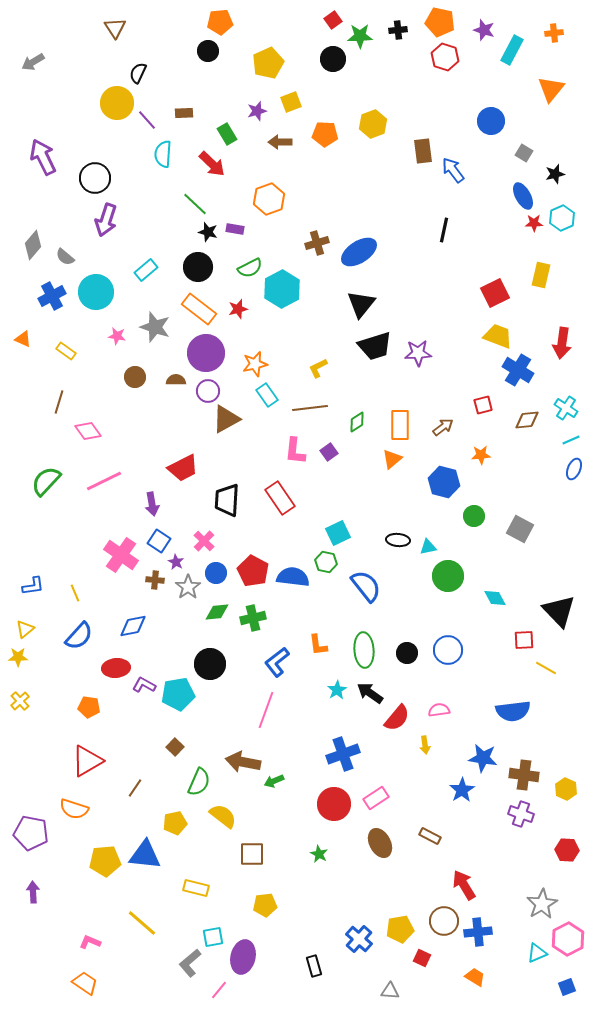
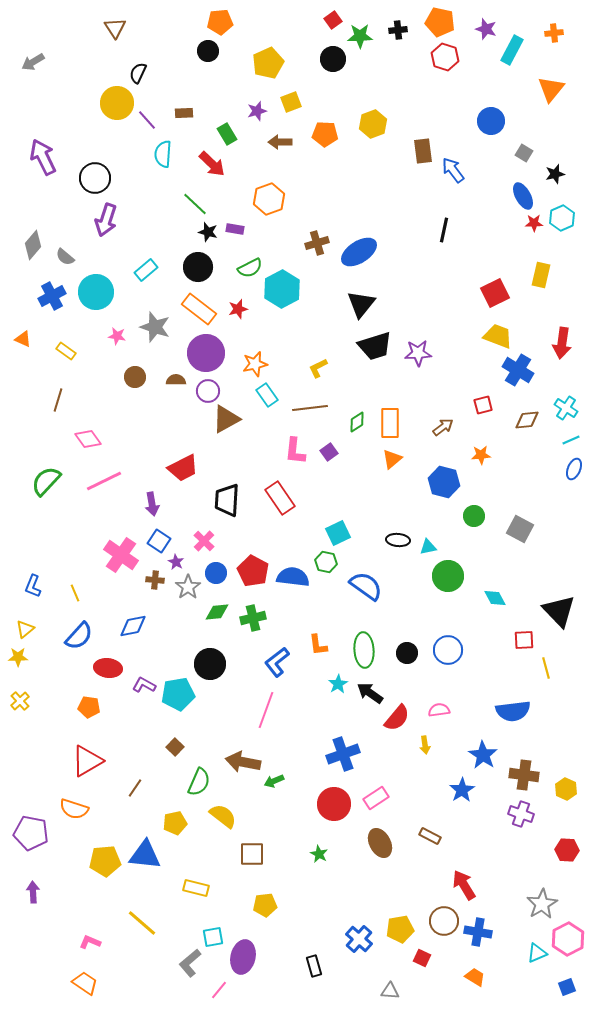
purple star at (484, 30): moved 2 px right, 1 px up
brown line at (59, 402): moved 1 px left, 2 px up
orange rectangle at (400, 425): moved 10 px left, 2 px up
pink diamond at (88, 431): moved 8 px down
blue L-shape at (33, 586): rotated 120 degrees clockwise
blue semicircle at (366, 586): rotated 16 degrees counterclockwise
red ellipse at (116, 668): moved 8 px left; rotated 12 degrees clockwise
yellow line at (546, 668): rotated 45 degrees clockwise
cyan star at (337, 690): moved 1 px right, 6 px up
blue star at (483, 758): moved 3 px up; rotated 24 degrees clockwise
blue cross at (478, 932): rotated 16 degrees clockwise
